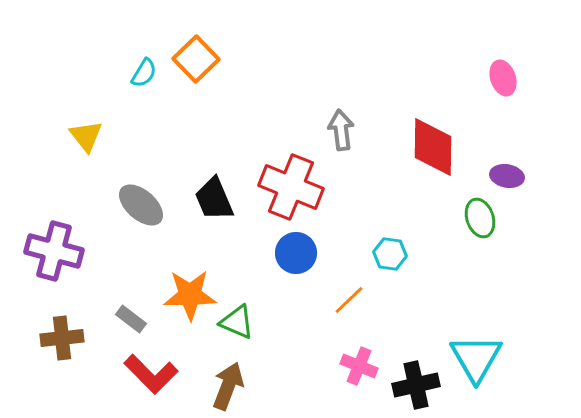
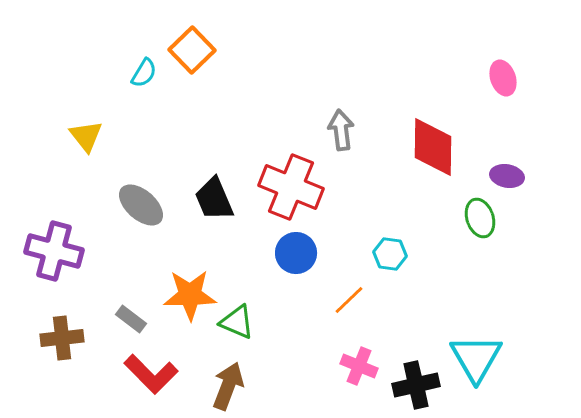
orange square: moved 4 px left, 9 px up
